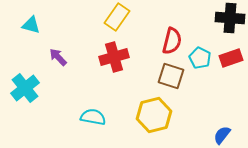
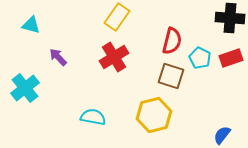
red cross: rotated 16 degrees counterclockwise
